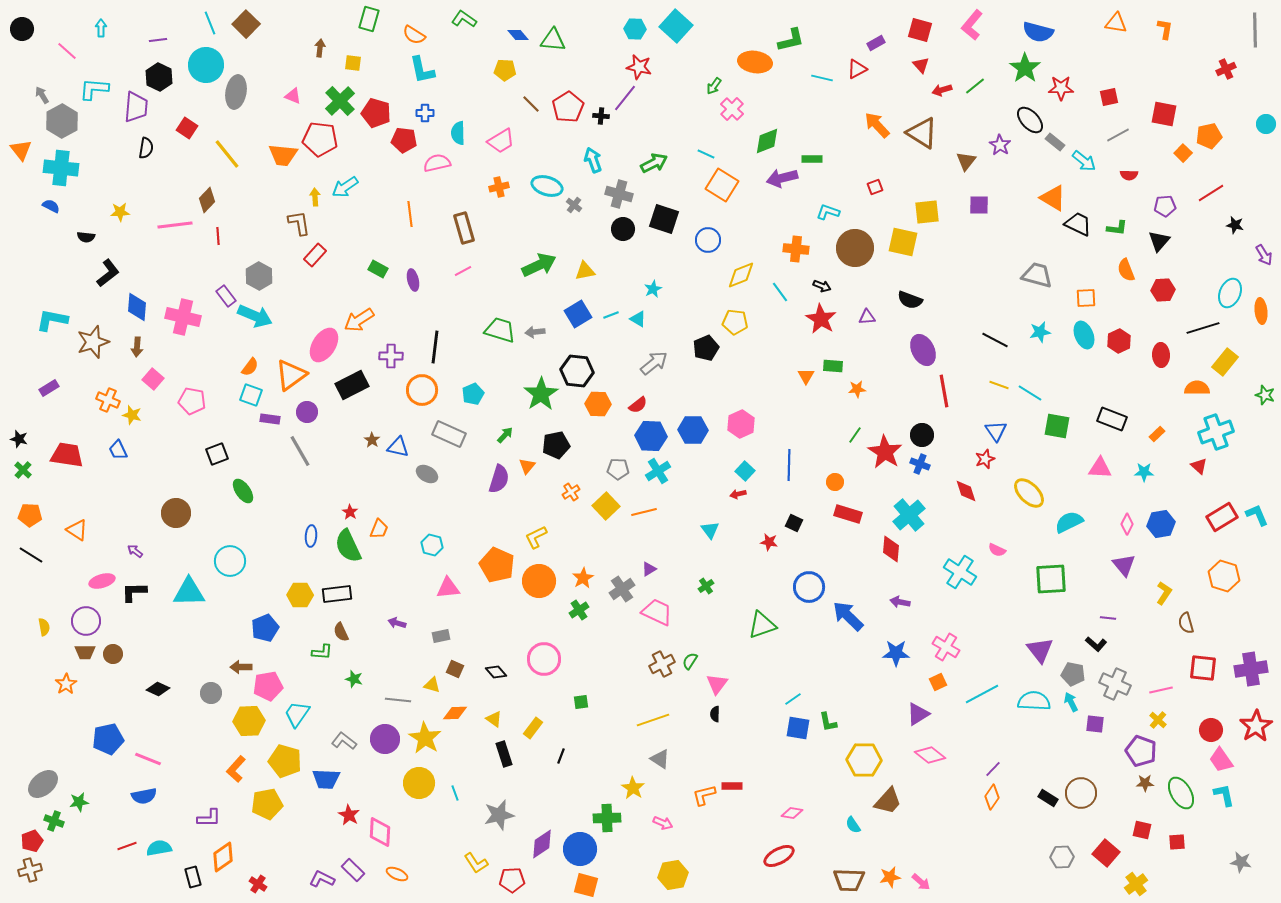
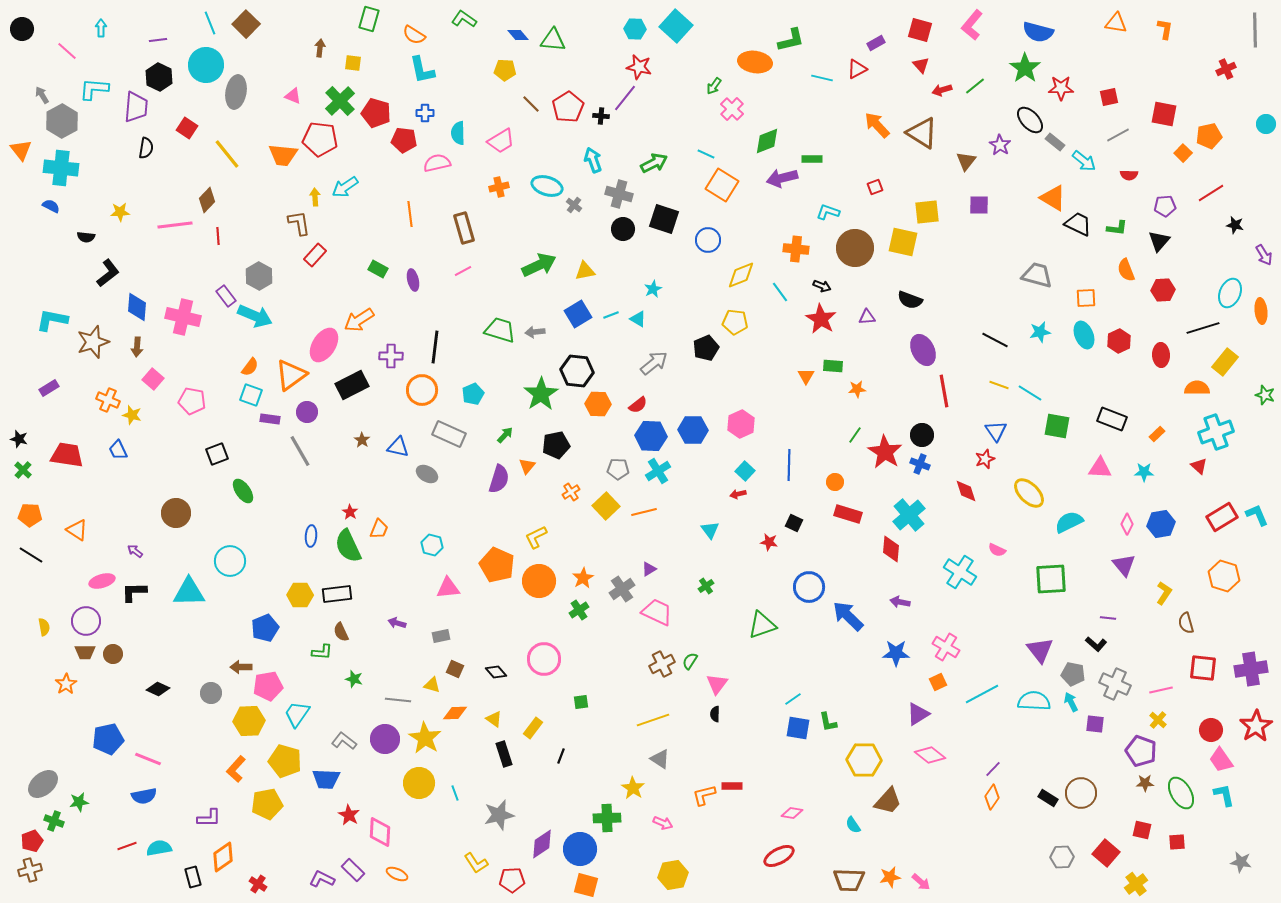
brown star at (372, 440): moved 10 px left
